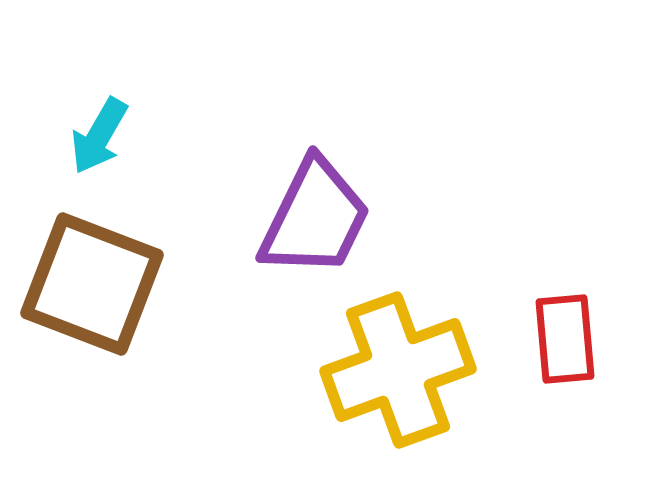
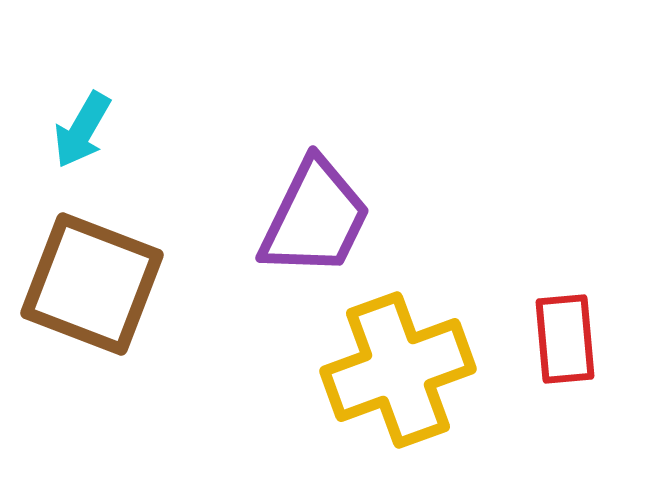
cyan arrow: moved 17 px left, 6 px up
